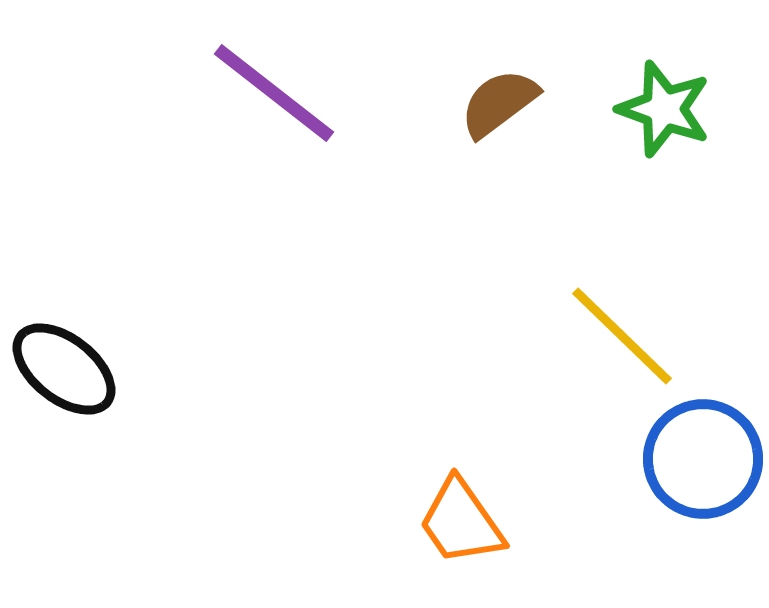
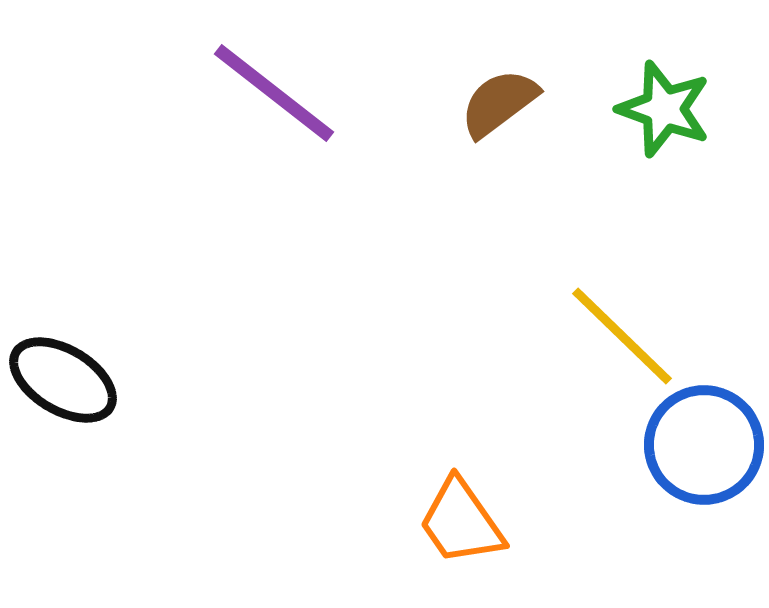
black ellipse: moved 1 px left, 11 px down; rotated 7 degrees counterclockwise
blue circle: moved 1 px right, 14 px up
